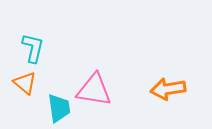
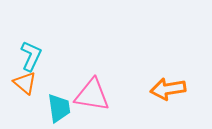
cyan L-shape: moved 2 px left, 8 px down; rotated 12 degrees clockwise
pink triangle: moved 2 px left, 5 px down
